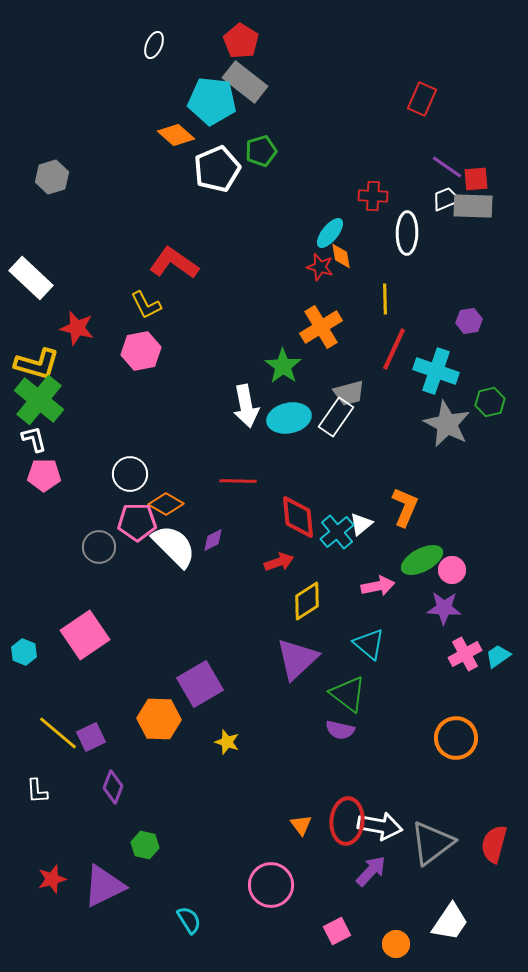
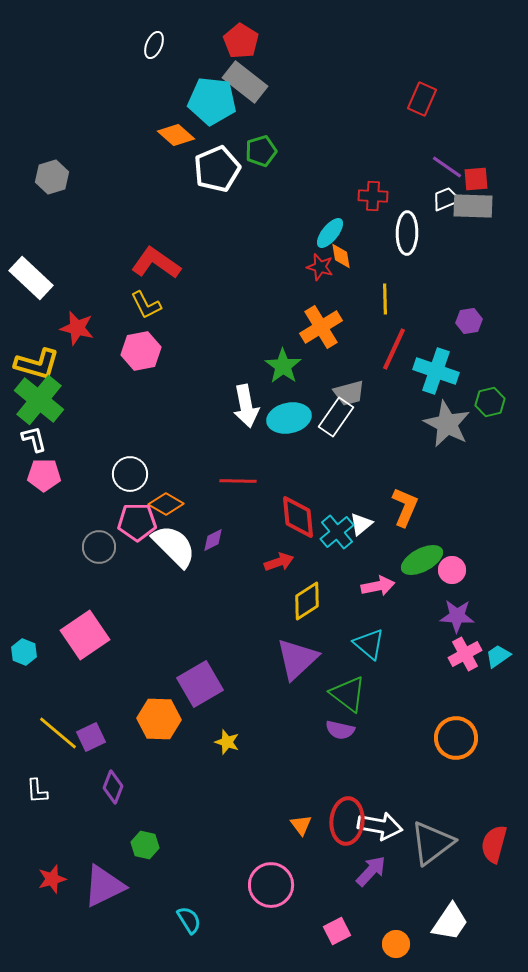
red L-shape at (174, 263): moved 18 px left
purple star at (444, 608): moved 13 px right, 8 px down
